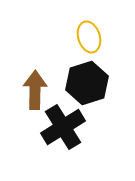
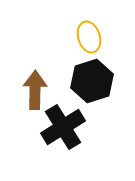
black hexagon: moved 5 px right, 2 px up
